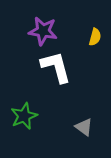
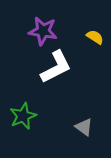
yellow semicircle: rotated 72 degrees counterclockwise
white L-shape: rotated 78 degrees clockwise
green star: moved 1 px left
